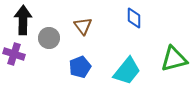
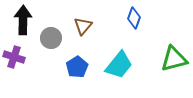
blue diamond: rotated 20 degrees clockwise
brown triangle: rotated 18 degrees clockwise
gray circle: moved 2 px right
purple cross: moved 3 px down
blue pentagon: moved 3 px left; rotated 10 degrees counterclockwise
cyan trapezoid: moved 8 px left, 6 px up
